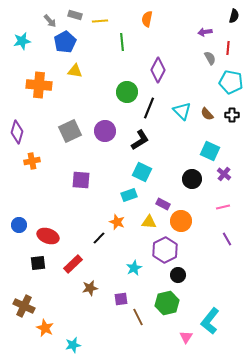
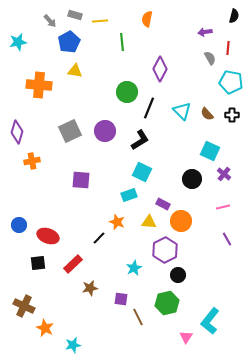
cyan star at (22, 41): moved 4 px left, 1 px down
blue pentagon at (65, 42): moved 4 px right
purple diamond at (158, 70): moved 2 px right, 1 px up
purple square at (121, 299): rotated 16 degrees clockwise
